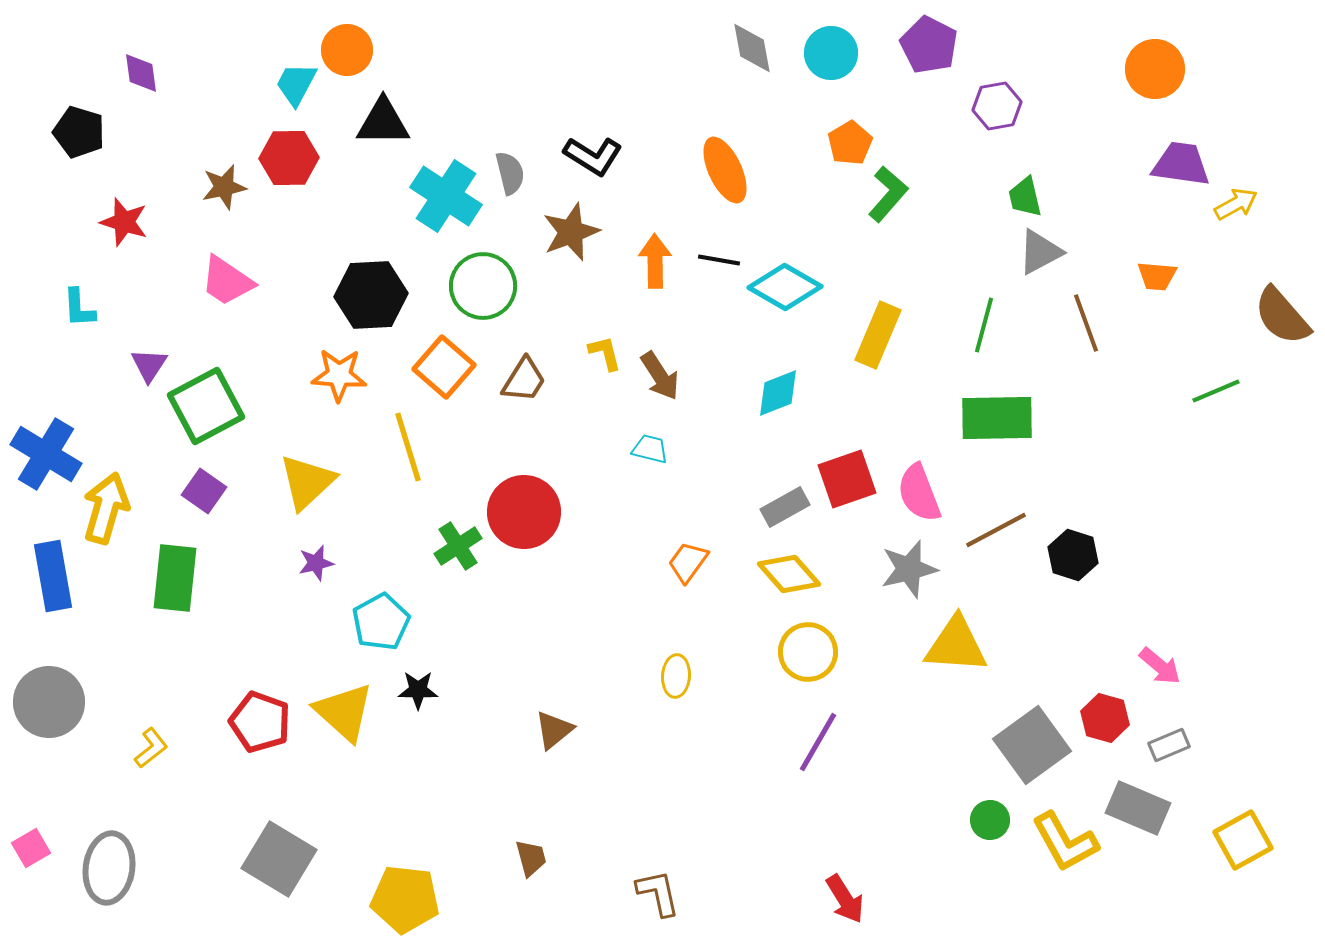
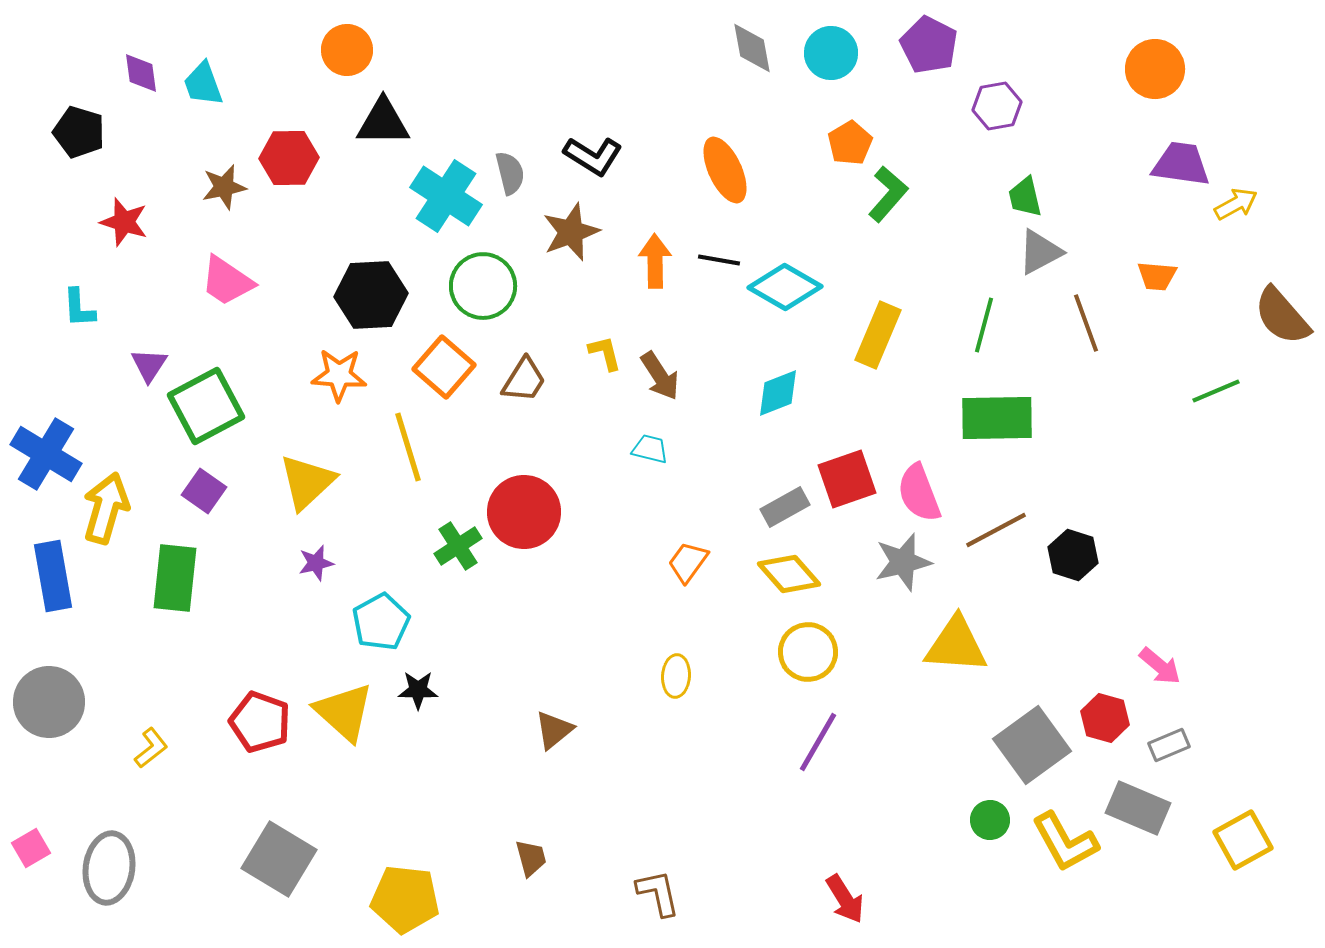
cyan trapezoid at (296, 84): moved 93 px left; rotated 48 degrees counterclockwise
gray star at (909, 569): moved 6 px left, 7 px up
